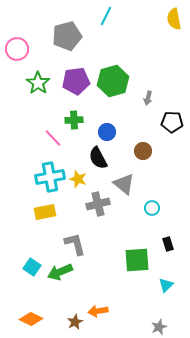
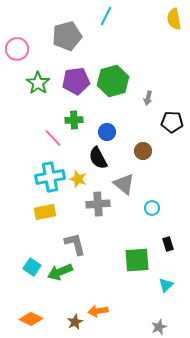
gray cross: rotated 10 degrees clockwise
